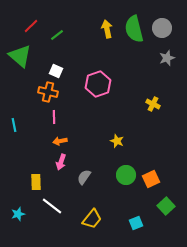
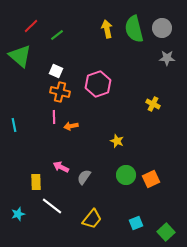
gray star: rotated 21 degrees clockwise
orange cross: moved 12 px right
orange arrow: moved 11 px right, 15 px up
pink arrow: moved 5 px down; rotated 98 degrees clockwise
green square: moved 26 px down
